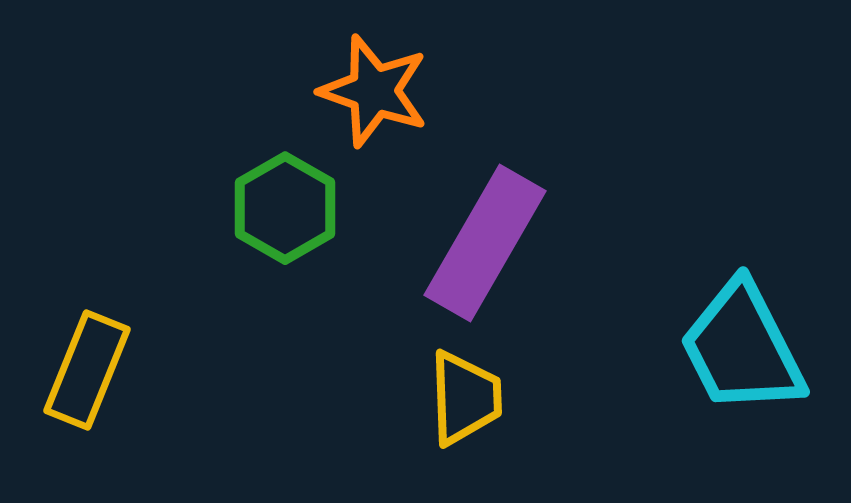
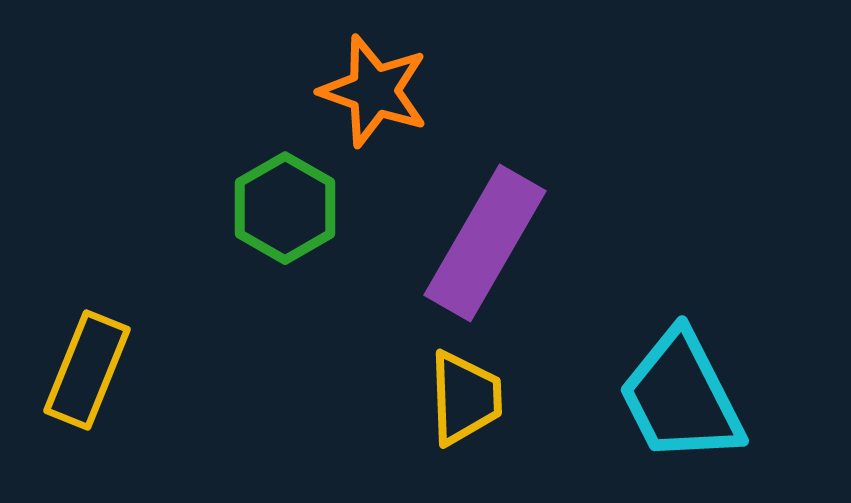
cyan trapezoid: moved 61 px left, 49 px down
